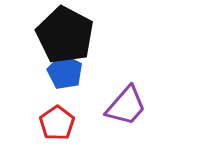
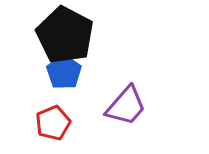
blue pentagon: moved 1 px left; rotated 8 degrees clockwise
red pentagon: moved 4 px left; rotated 12 degrees clockwise
